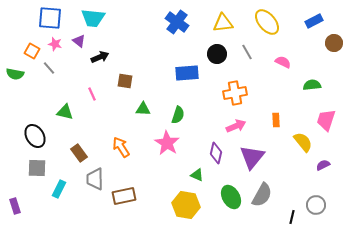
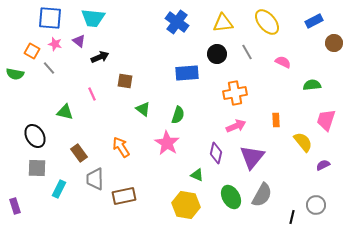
green triangle at (143, 109): rotated 35 degrees clockwise
